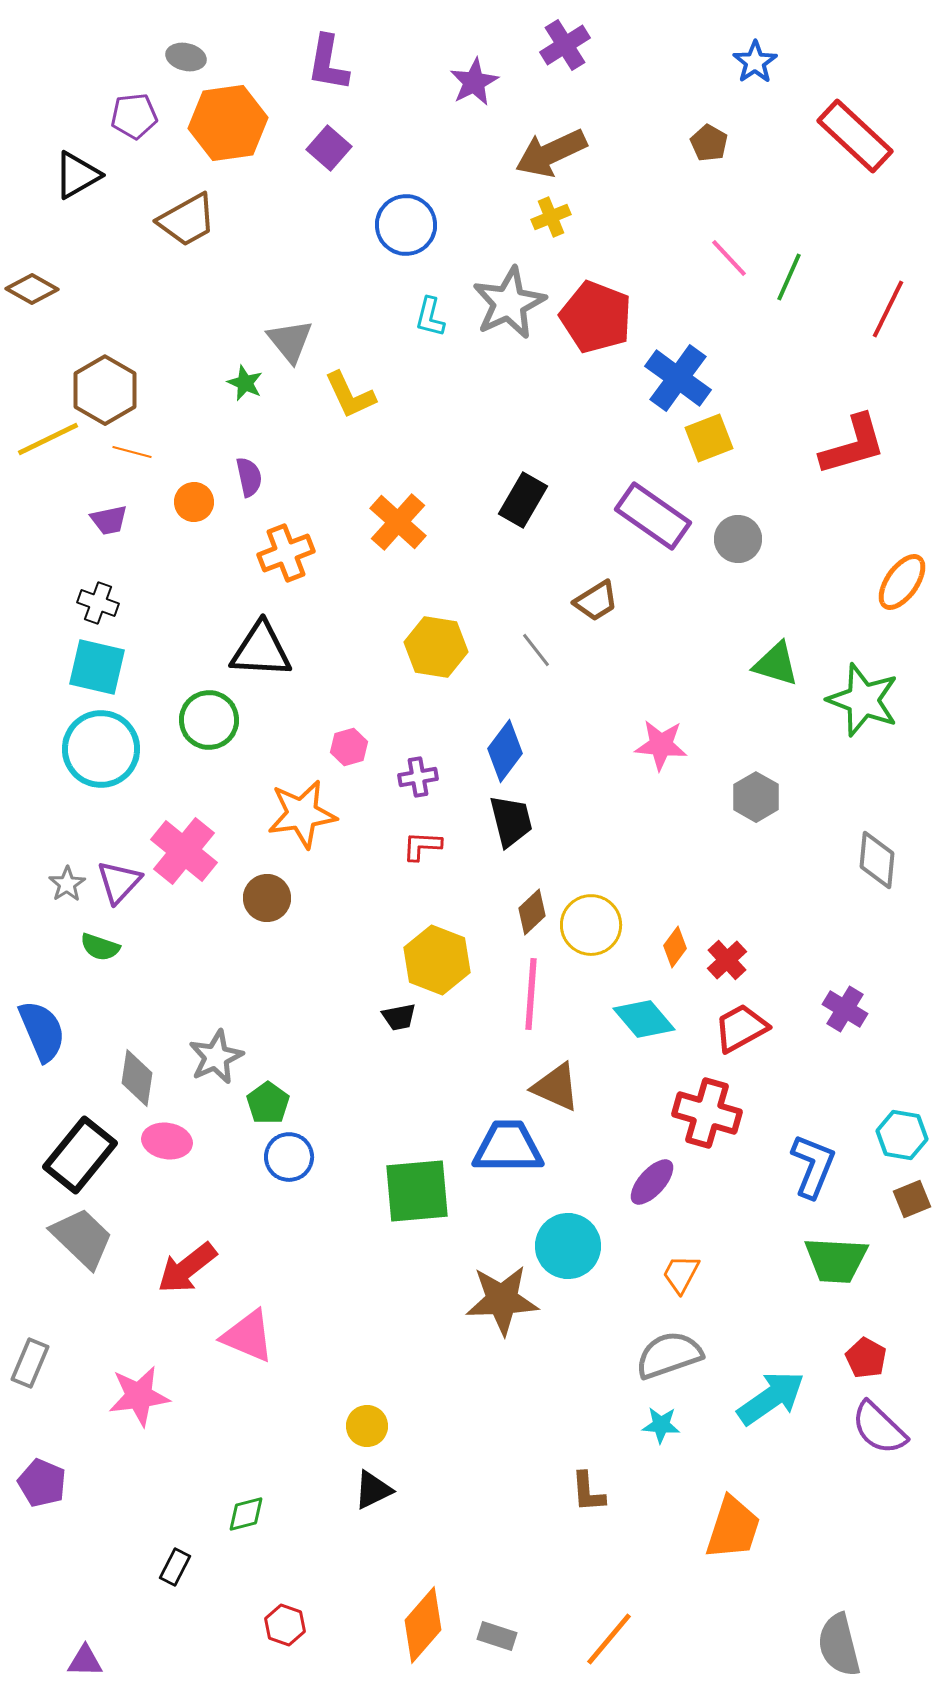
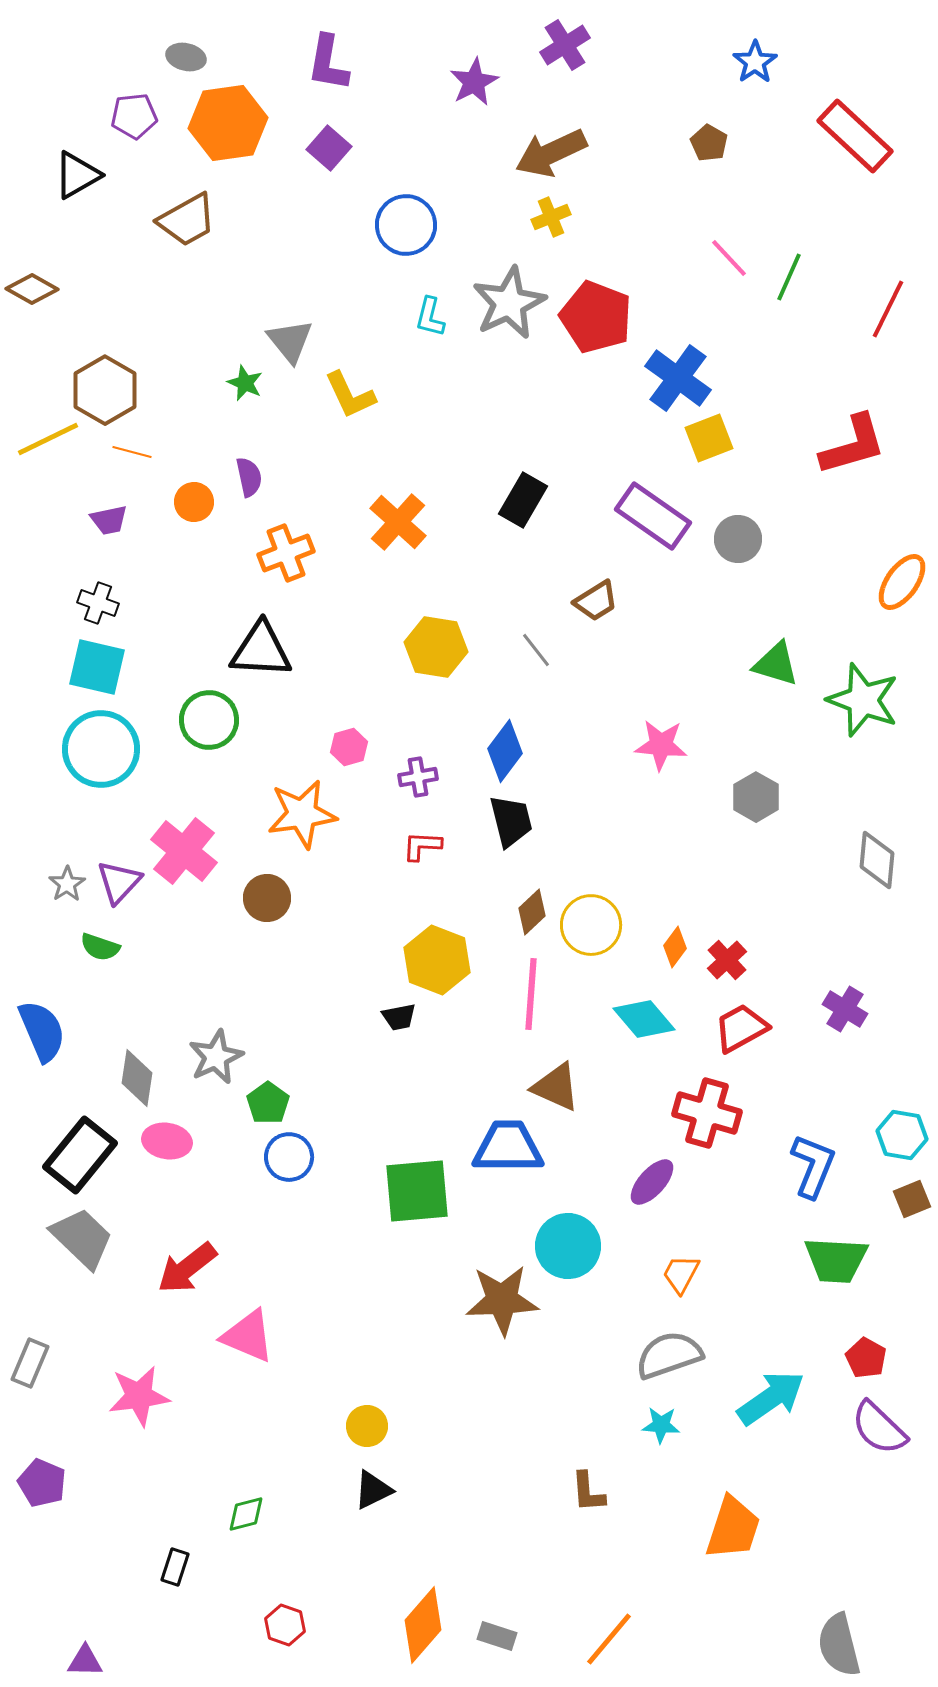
black rectangle at (175, 1567): rotated 9 degrees counterclockwise
